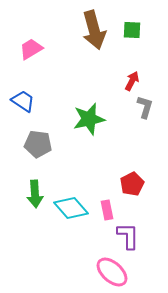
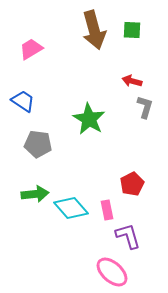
red arrow: rotated 102 degrees counterclockwise
green star: rotated 28 degrees counterclockwise
green arrow: rotated 92 degrees counterclockwise
purple L-shape: rotated 16 degrees counterclockwise
